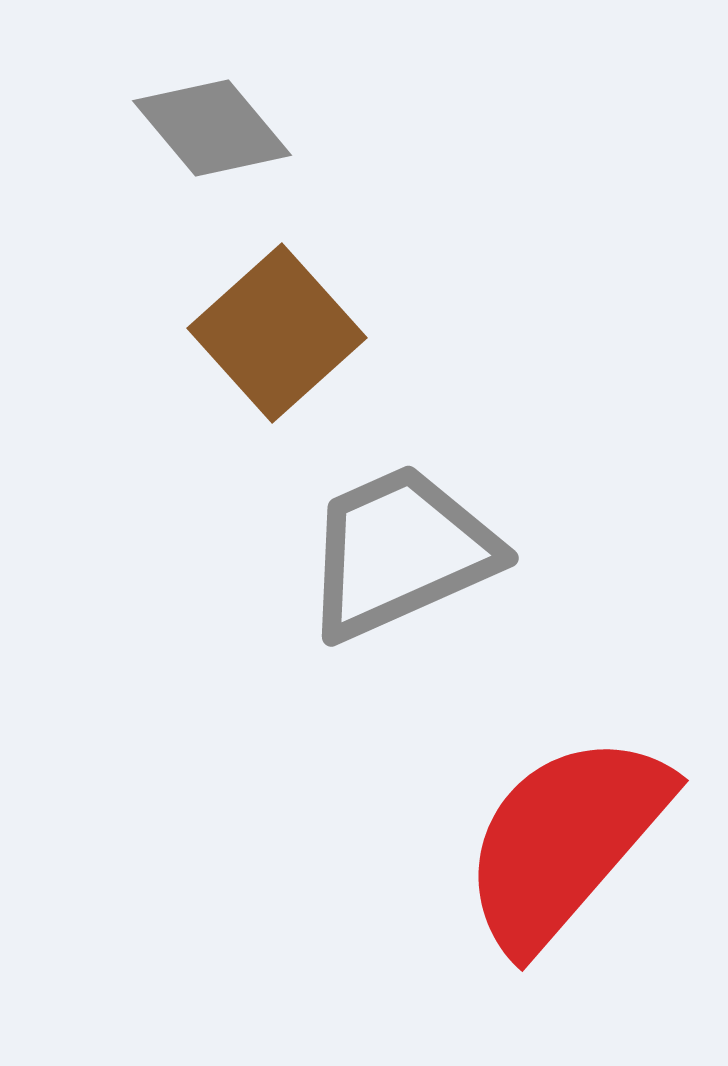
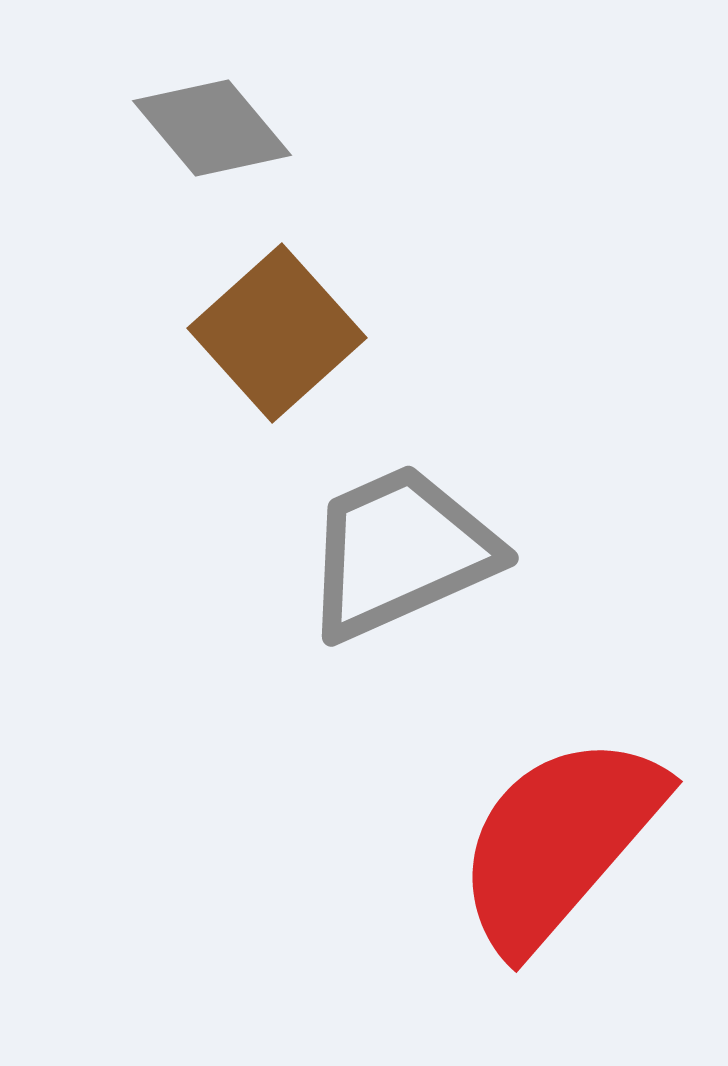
red semicircle: moved 6 px left, 1 px down
